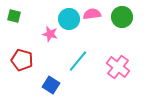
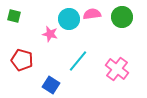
pink cross: moved 1 px left, 2 px down
